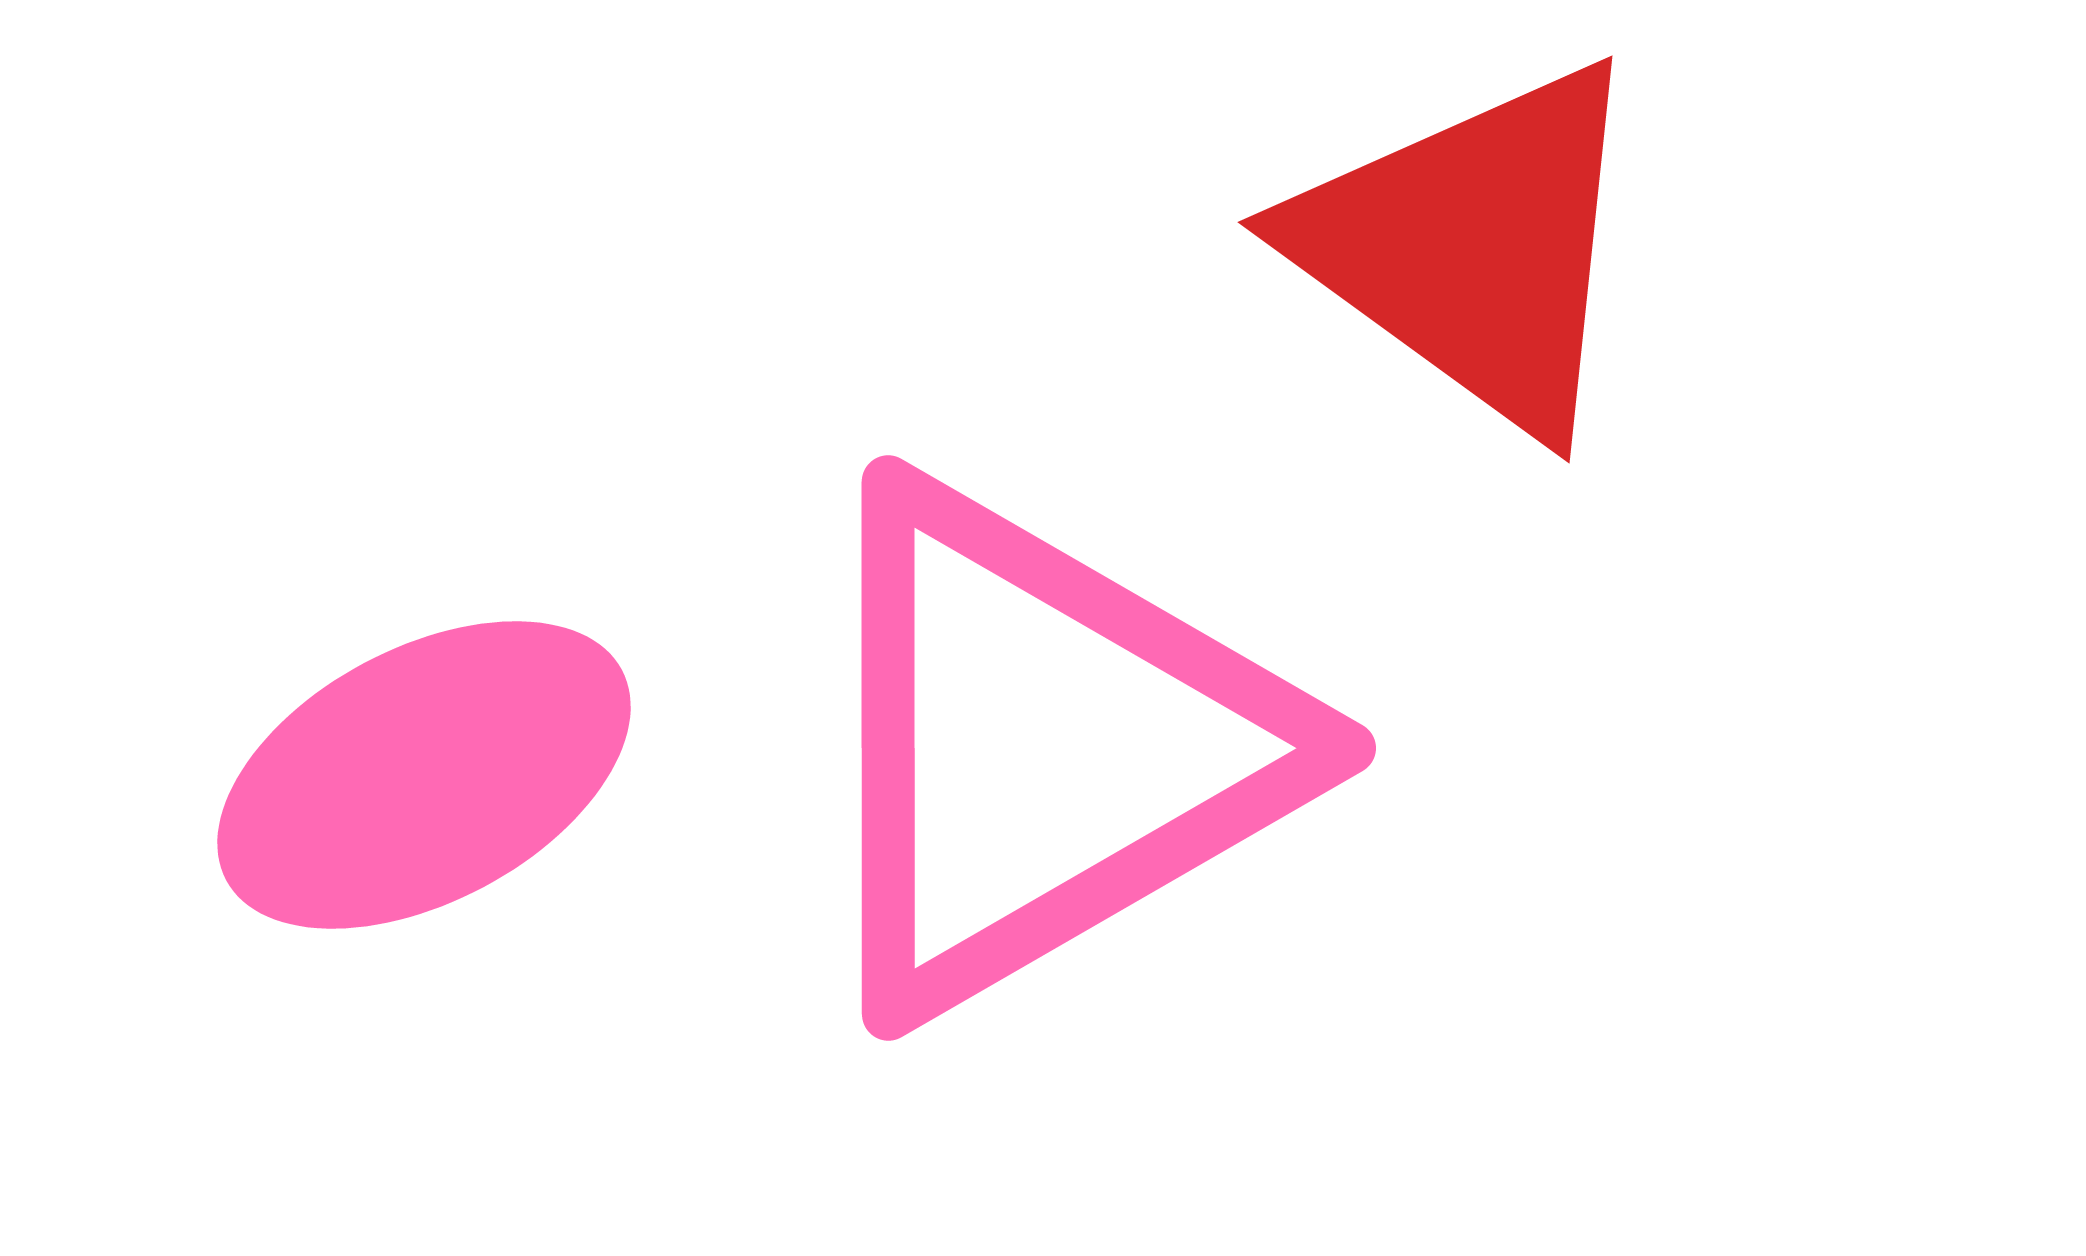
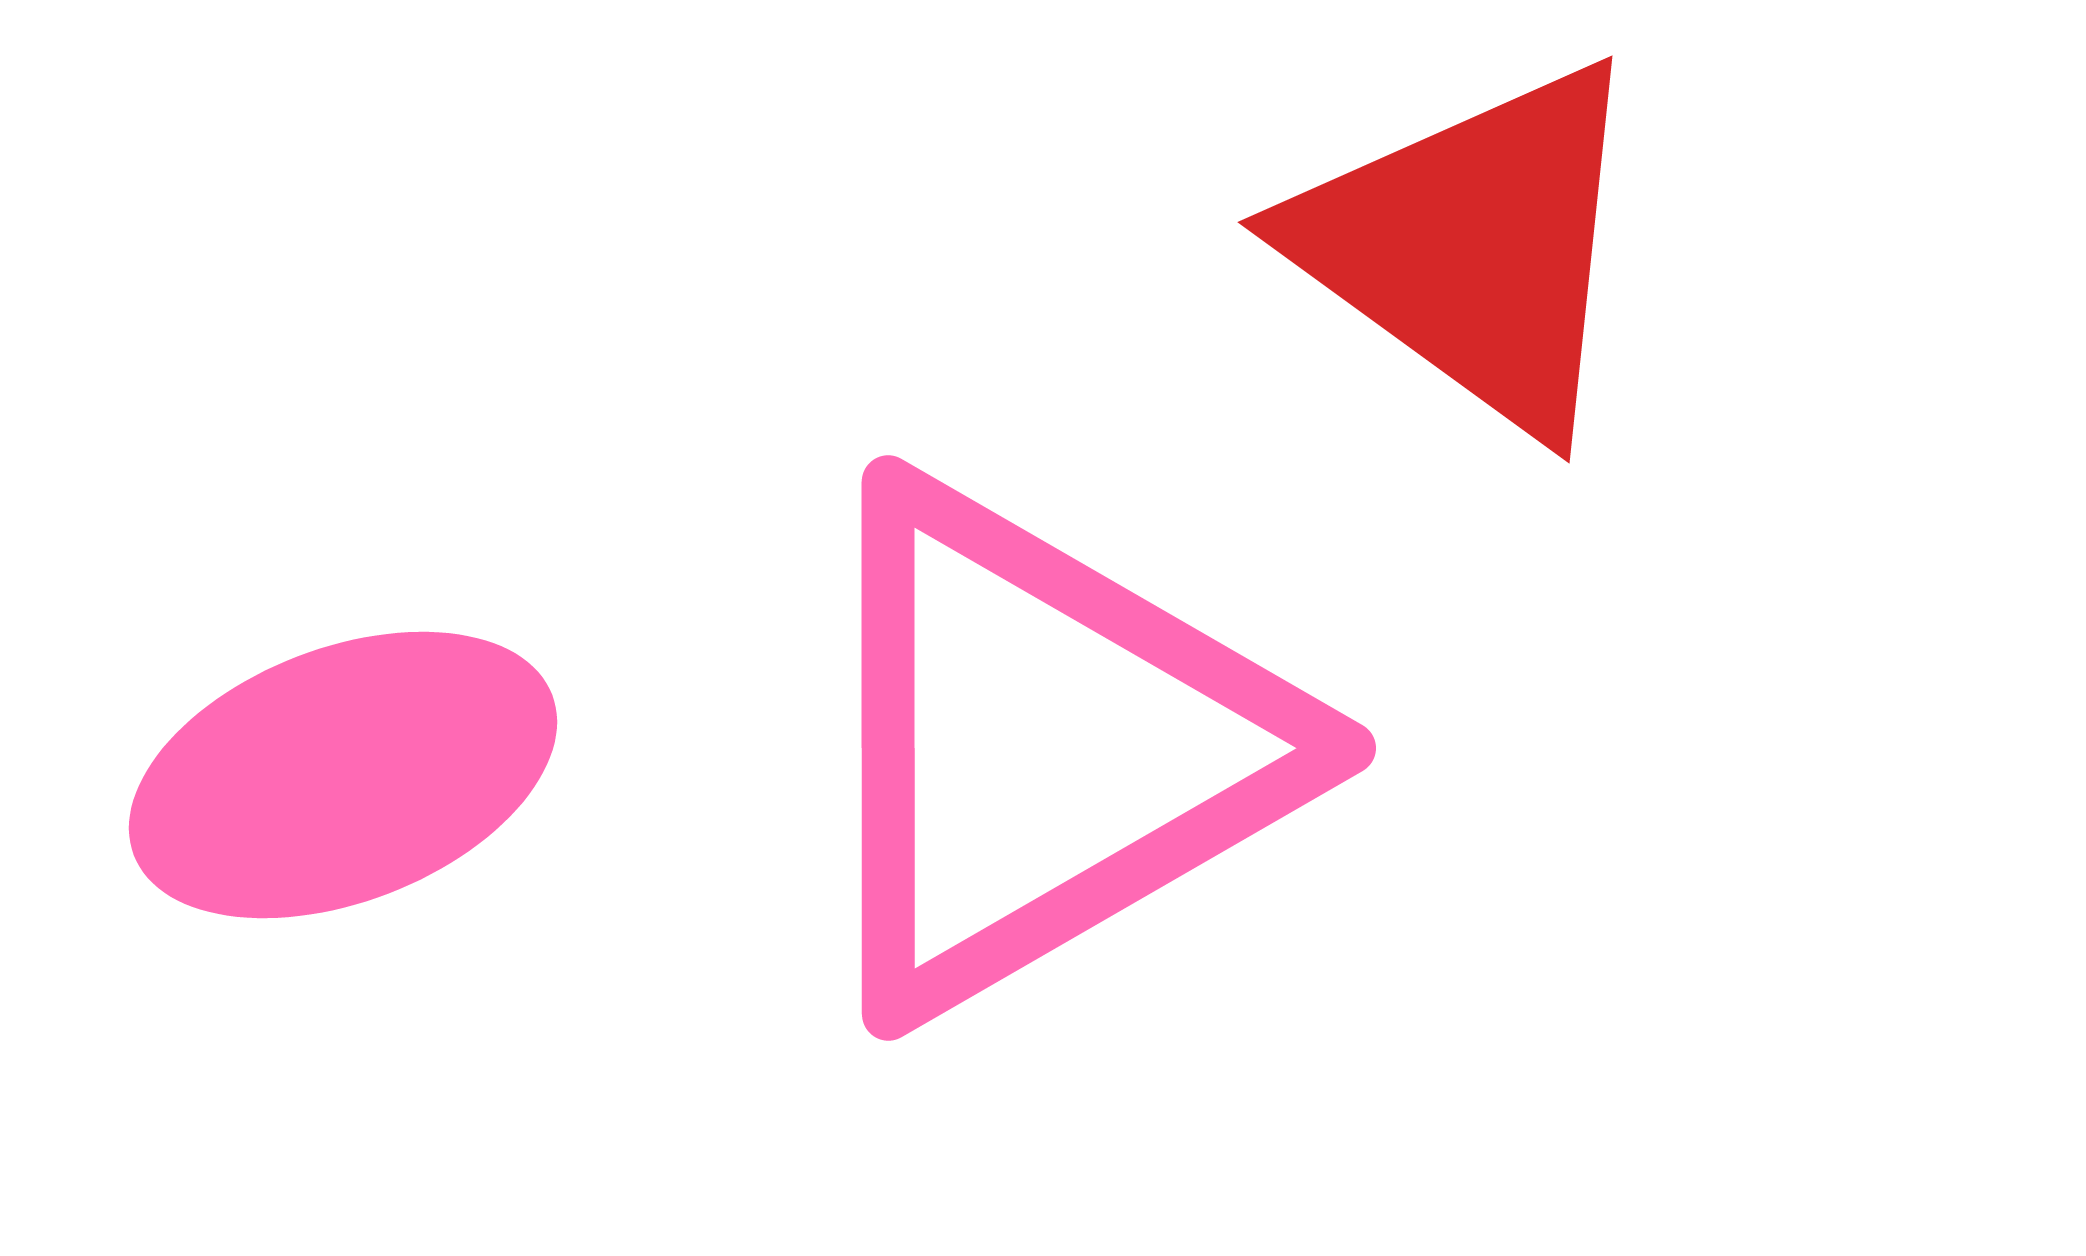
pink ellipse: moved 81 px left; rotated 7 degrees clockwise
